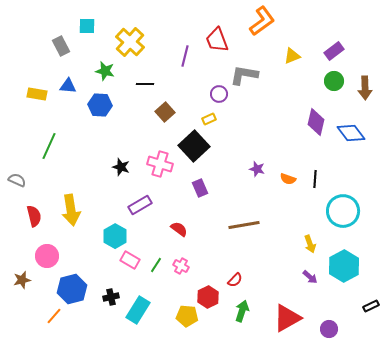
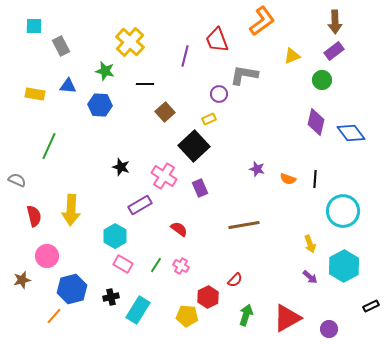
cyan square at (87, 26): moved 53 px left
green circle at (334, 81): moved 12 px left, 1 px up
brown arrow at (365, 88): moved 30 px left, 66 px up
yellow rectangle at (37, 94): moved 2 px left
pink cross at (160, 164): moved 4 px right, 12 px down; rotated 15 degrees clockwise
yellow arrow at (71, 210): rotated 12 degrees clockwise
pink rectangle at (130, 260): moved 7 px left, 4 px down
green arrow at (242, 311): moved 4 px right, 4 px down
